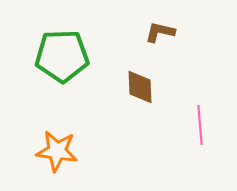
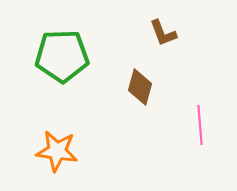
brown L-shape: moved 3 px right, 1 px down; rotated 124 degrees counterclockwise
brown diamond: rotated 18 degrees clockwise
